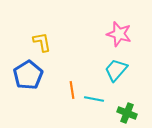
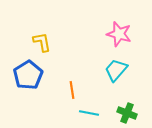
cyan line: moved 5 px left, 14 px down
